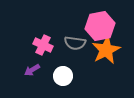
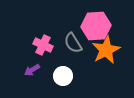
pink hexagon: moved 4 px left; rotated 8 degrees clockwise
gray semicircle: moved 2 px left; rotated 50 degrees clockwise
